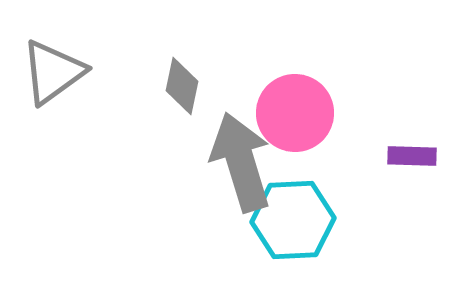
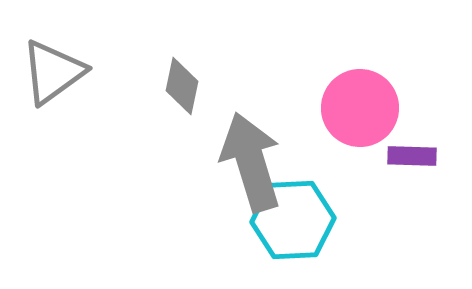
pink circle: moved 65 px right, 5 px up
gray arrow: moved 10 px right
